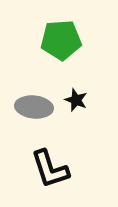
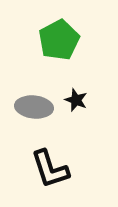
green pentagon: moved 2 px left; rotated 24 degrees counterclockwise
